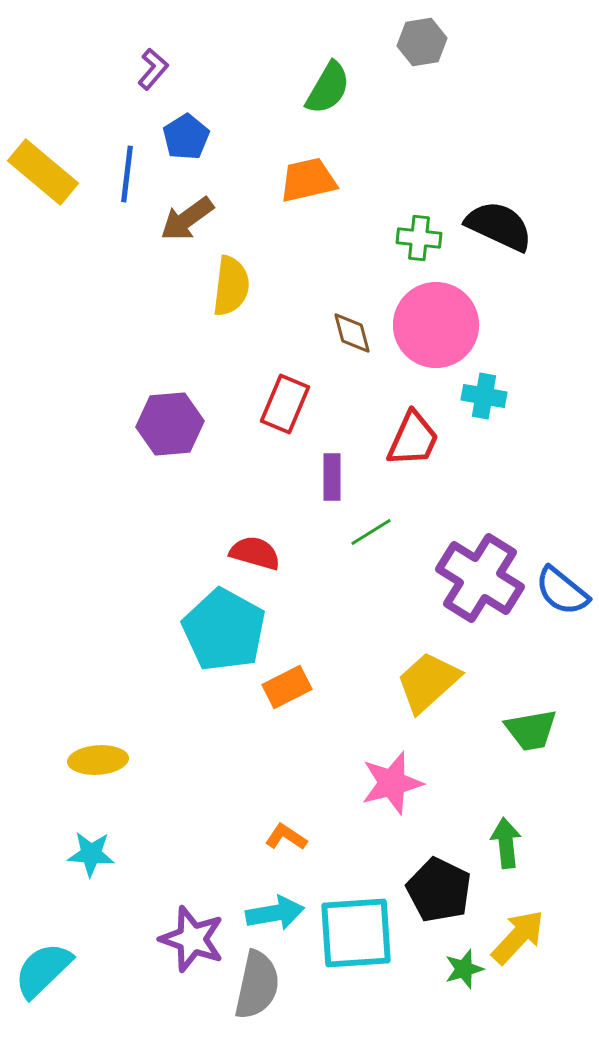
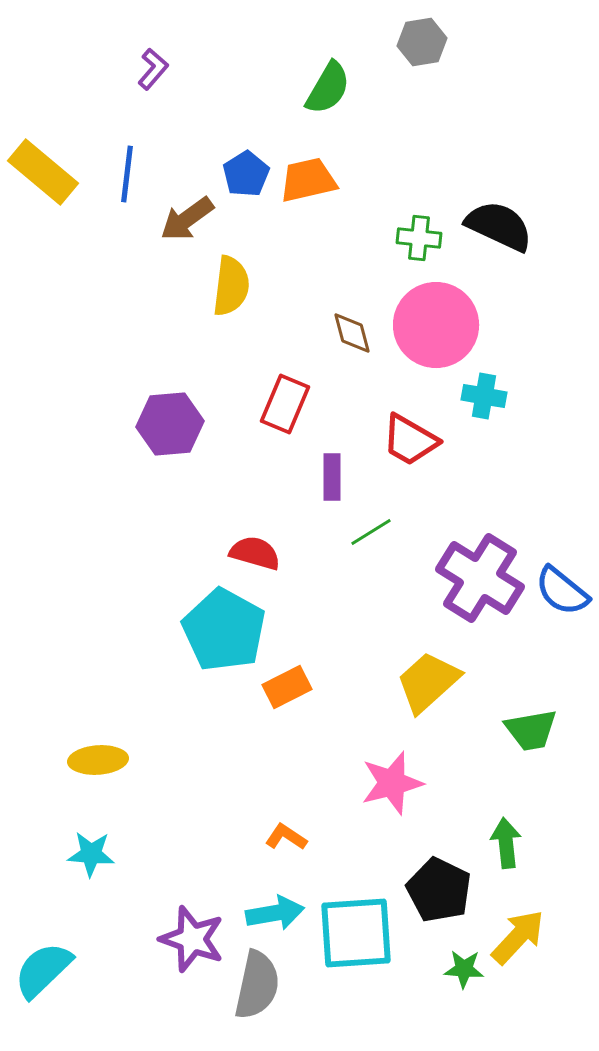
blue pentagon: moved 60 px right, 37 px down
red trapezoid: moved 3 px left, 1 px down; rotated 96 degrees clockwise
green star: rotated 21 degrees clockwise
